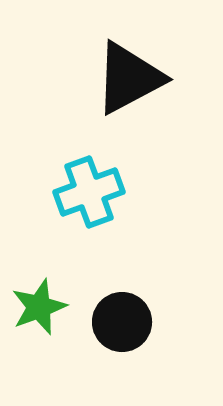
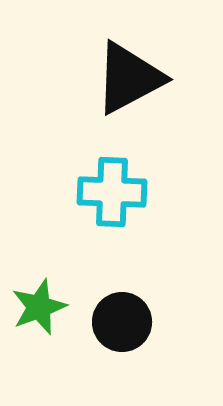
cyan cross: moved 23 px right; rotated 22 degrees clockwise
